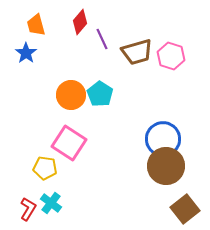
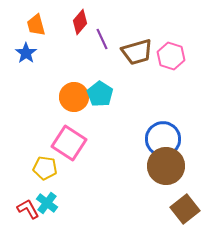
orange circle: moved 3 px right, 2 px down
cyan cross: moved 4 px left
red L-shape: rotated 60 degrees counterclockwise
